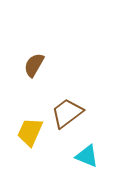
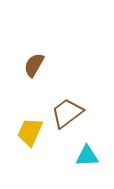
cyan triangle: rotated 25 degrees counterclockwise
